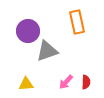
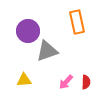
yellow triangle: moved 2 px left, 4 px up
